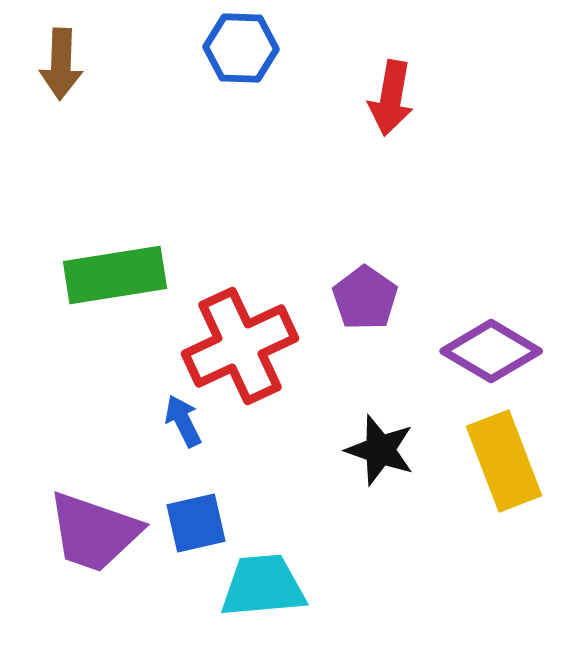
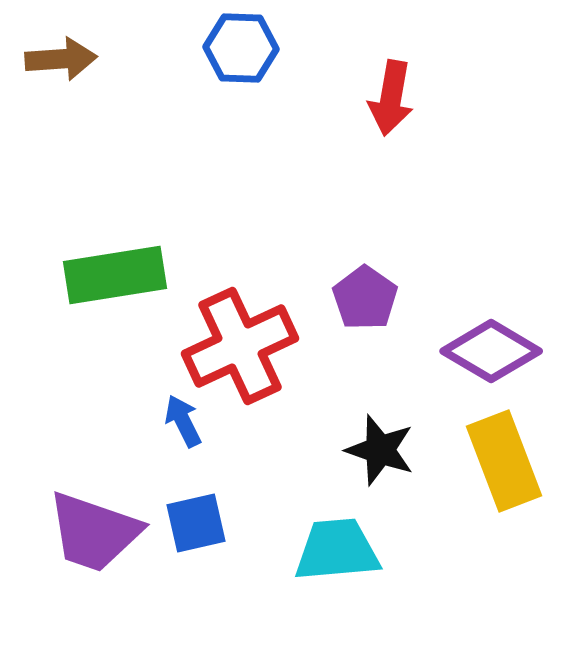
brown arrow: moved 5 px up; rotated 96 degrees counterclockwise
cyan trapezoid: moved 74 px right, 36 px up
